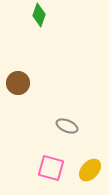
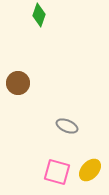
pink square: moved 6 px right, 4 px down
